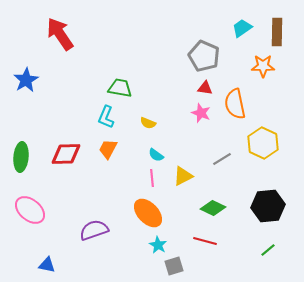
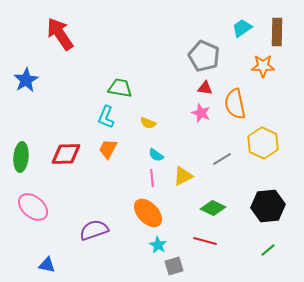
pink ellipse: moved 3 px right, 3 px up
